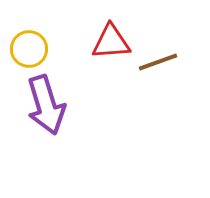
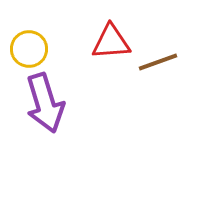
purple arrow: moved 1 px left, 2 px up
